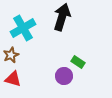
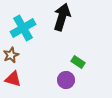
purple circle: moved 2 px right, 4 px down
